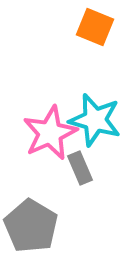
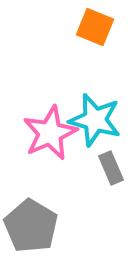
gray rectangle: moved 31 px right
